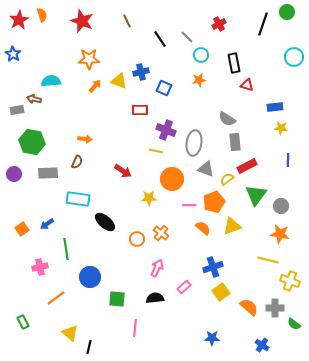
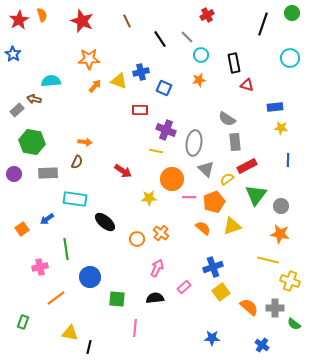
green circle at (287, 12): moved 5 px right, 1 px down
red cross at (219, 24): moved 12 px left, 9 px up
cyan circle at (294, 57): moved 4 px left, 1 px down
gray rectangle at (17, 110): rotated 32 degrees counterclockwise
orange arrow at (85, 139): moved 3 px down
gray triangle at (206, 169): rotated 24 degrees clockwise
cyan rectangle at (78, 199): moved 3 px left
pink line at (189, 205): moved 8 px up
blue arrow at (47, 224): moved 5 px up
green rectangle at (23, 322): rotated 48 degrees clockwise
yellow triangle at (70, 333): rotated 30 degrees counterclockwise
